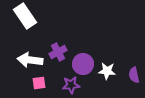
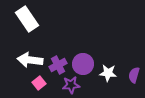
white rectangle: moved 2 px right, 3 px down
purple cross: moved 13 px down
white star: moved 1 px right, 2 px down
purple semicircle: rotated 28 degrees clockwise
pink square: rotated 32 degrees counterclockwise
